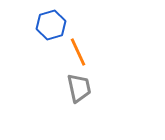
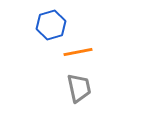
orange line: rotated 76 degrees counterclockwise
